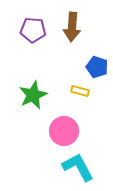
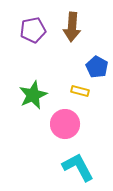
purple pentagon: rotated 15 degrees counterclockwise
blue pentagon: rotated 10 degrees clockwise
pink circle: moved 1 px right, 7 px up
